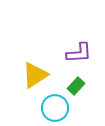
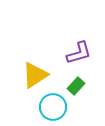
purple L-shape: rotated 12 degrees counterclockwise
cyan circle: moved 2 px left, 1 px up
